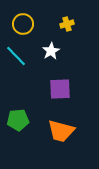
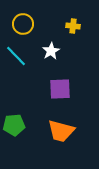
yellow cross: moved 6 px right, 2 px down; rotated 24 degrees clockwise
green pentagon: moved 4 px left, 5 px down
